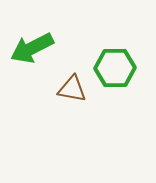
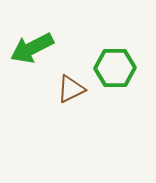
brown triangle: moved 1 px left; rotated 36 degrees counterclockwise
